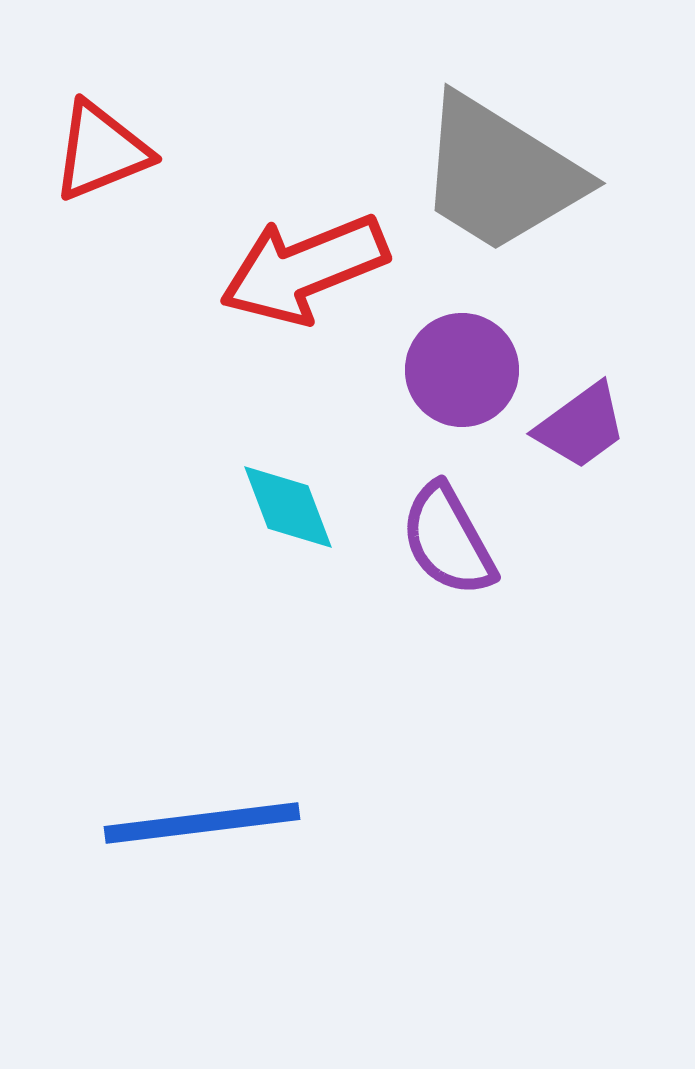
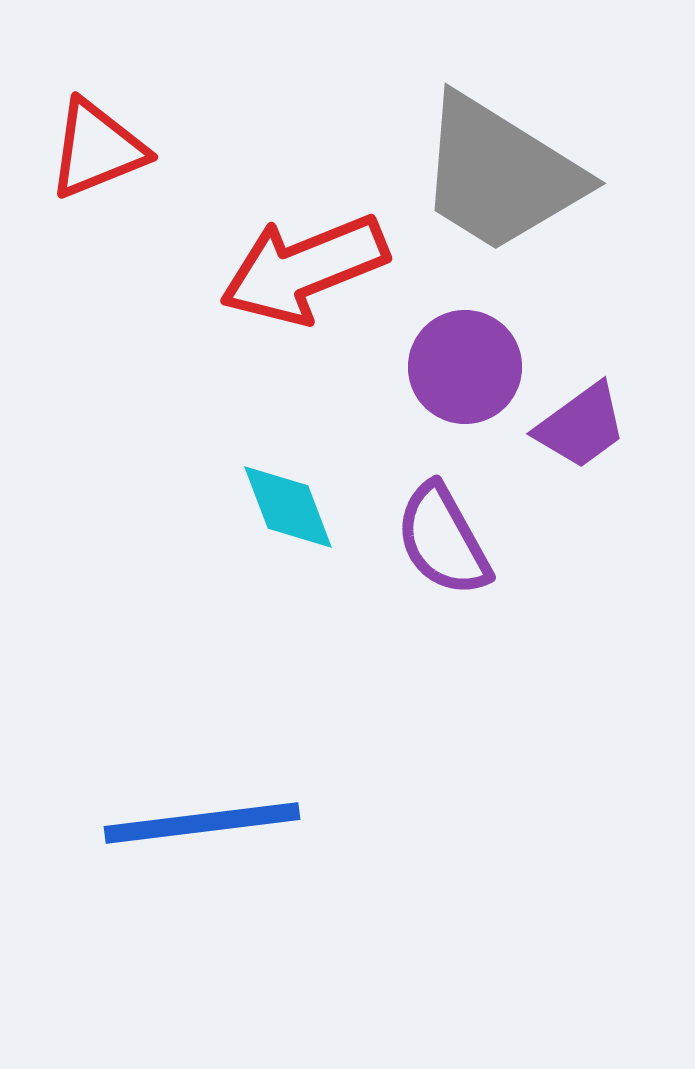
red triangle: moved 4 px left, 2 px up
purple circle: moved 3 px right, 3 px up
purple semicircle: moved 5 px left
